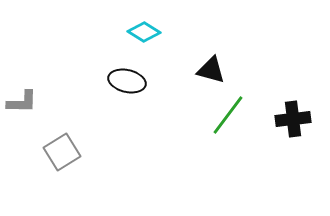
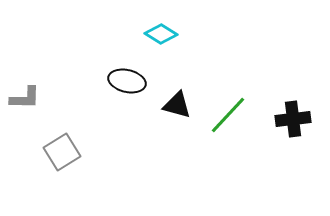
cyan diamond: moved 17 px right, 2 px down
black triangle: moved 34 px left, 35 px down
gray L-shape: moved 3 px right, 4 px up
green line: rotated 6 degrees clockwise
